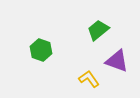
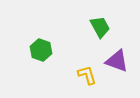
green trapezoid: moved 2 px right, 3 px up; rotated 100 degrees clockwise
yellow L-shape: moved 2 px left, 4 px up; rotated 20 degrees clockwise
